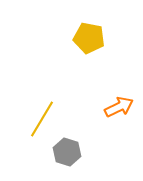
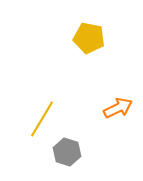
orange arrow: moved 1 px left, 1 px down
